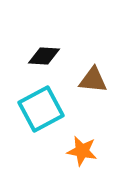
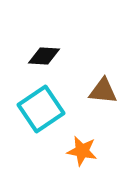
brown triangle: moved 10 px right, 11 px down
cyan square: rotated 6 degrees counterclockwise
